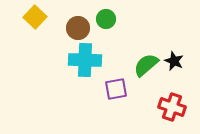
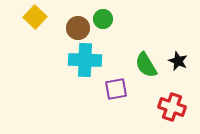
green circle: moved 3 px left
black star: moved 4 px right
green semicircle: rotated 80 degrees counterclockwise
